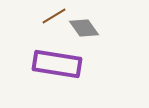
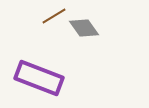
purple rectangle: moved 18 px left, 14 px down; rotated 12 degrees clockwise
